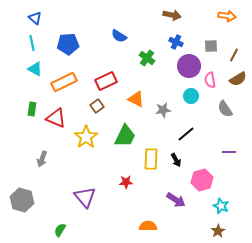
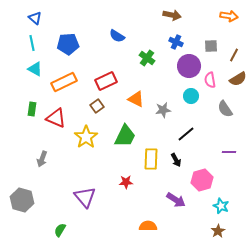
orange arrow: moved 2 px right
blue semicircle: moved 2 px left
